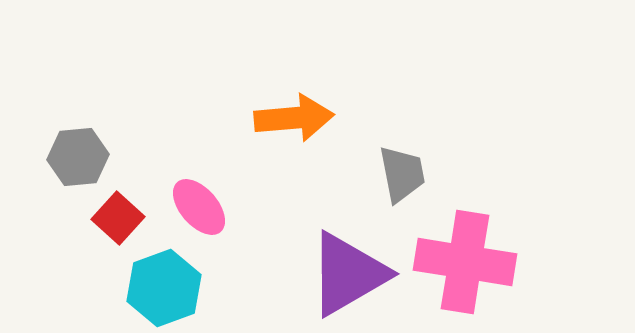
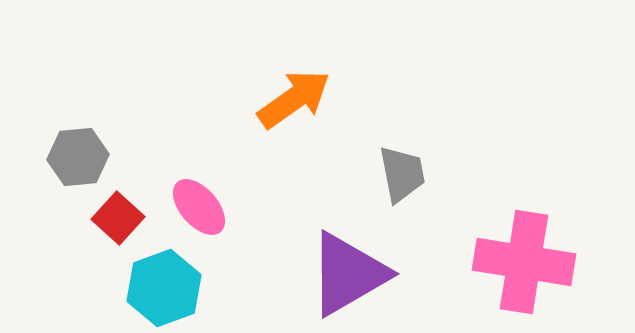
orange arrow: moved 19 px up; rotated 30 degrees counterclockwise
pink cross: moved 59 px right
